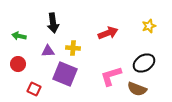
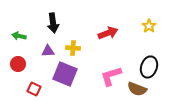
yellow star: rotated 16 degrees counterclockwise
black ellipse: moved 5 px right, 4 px down; rotated 40 degrees counterclockwise
